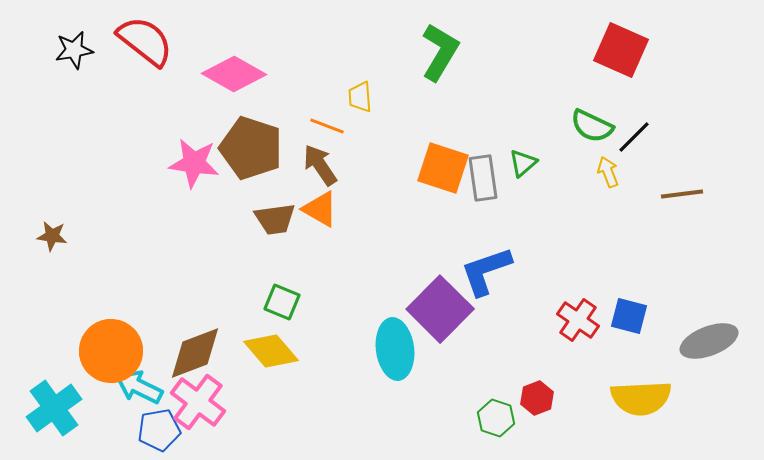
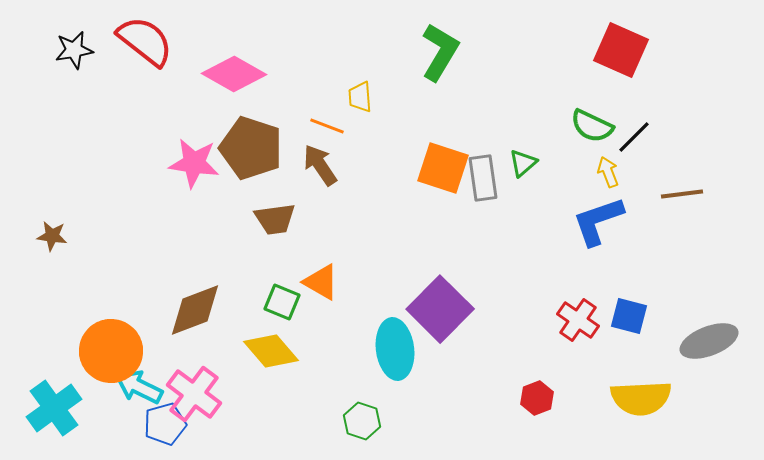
orange triangle: moved 1 px right, 73 px down
blue L-shape: moved 112 px right, 50 px up
brown diamond: moved 43 px up
pink cross: moved 4 px left, 8 px up
green hexagon: moved 134 px left, 3 px down
blue pentagon: moved 6 px right, 6 px up; rotated 6 degrees counterclockwise
